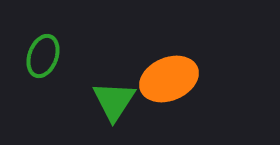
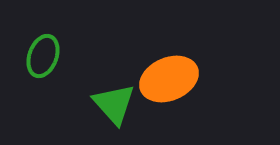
green triangle: moved 3 px down; rotated 15 degrees counterclockwise
